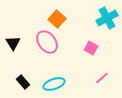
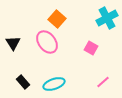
pink line: moved 1 px right, 4 px down
